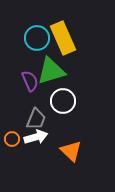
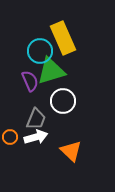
cyan circle: moved 3 px right, 13 px down
orange circle: moved 2 px left, 2 px up
